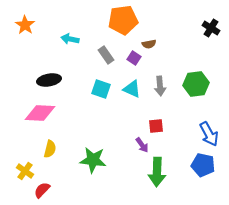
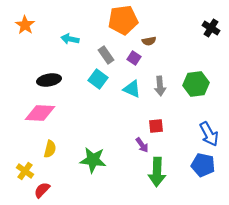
brown semicircle: moved 3 px up
cyan square: moved 3 px left, 10 px up; rotated 18 degrees clockwise
